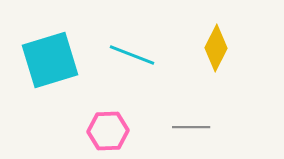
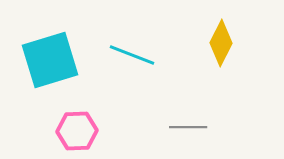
yellow diamond: moved 5 px right, 5 px up
gray line: moved 3 px left
pink hexagon: moved 31 px left
